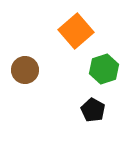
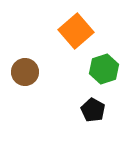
brown circle: moved 2 px down
